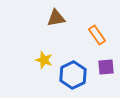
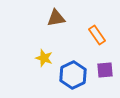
yellow star: moved 2 px up
purple square: moved 1 px left, 3 px down
